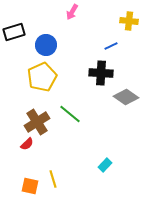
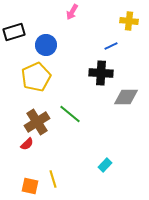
yellow pentagon: moved 6 px left
gray diamond: rotated 35 degrees counterclockwise
